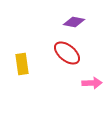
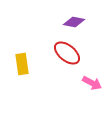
pink arrow: rotated 30 degrees clockwise
